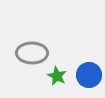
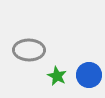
gray ellipse: moved 3 px left, 3 px up
